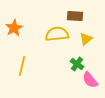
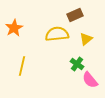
brown rectangle: moved 1 px up; rotated 28 degrees counterclockwise
